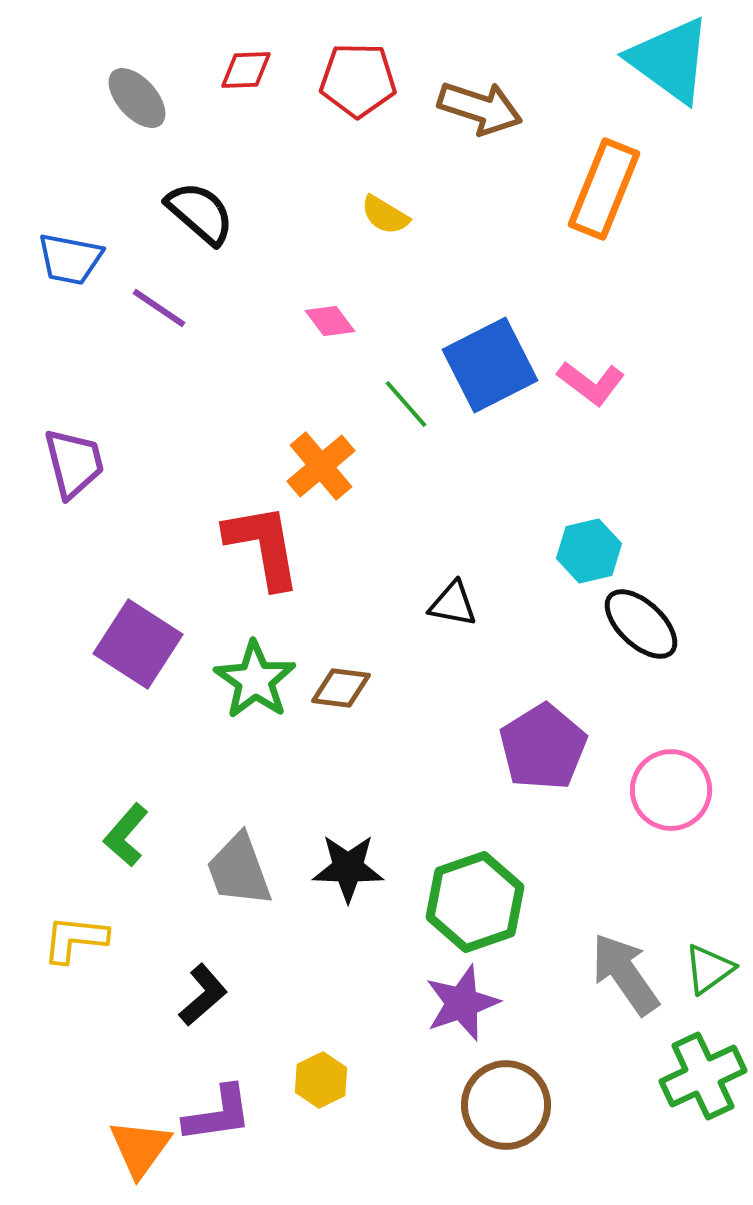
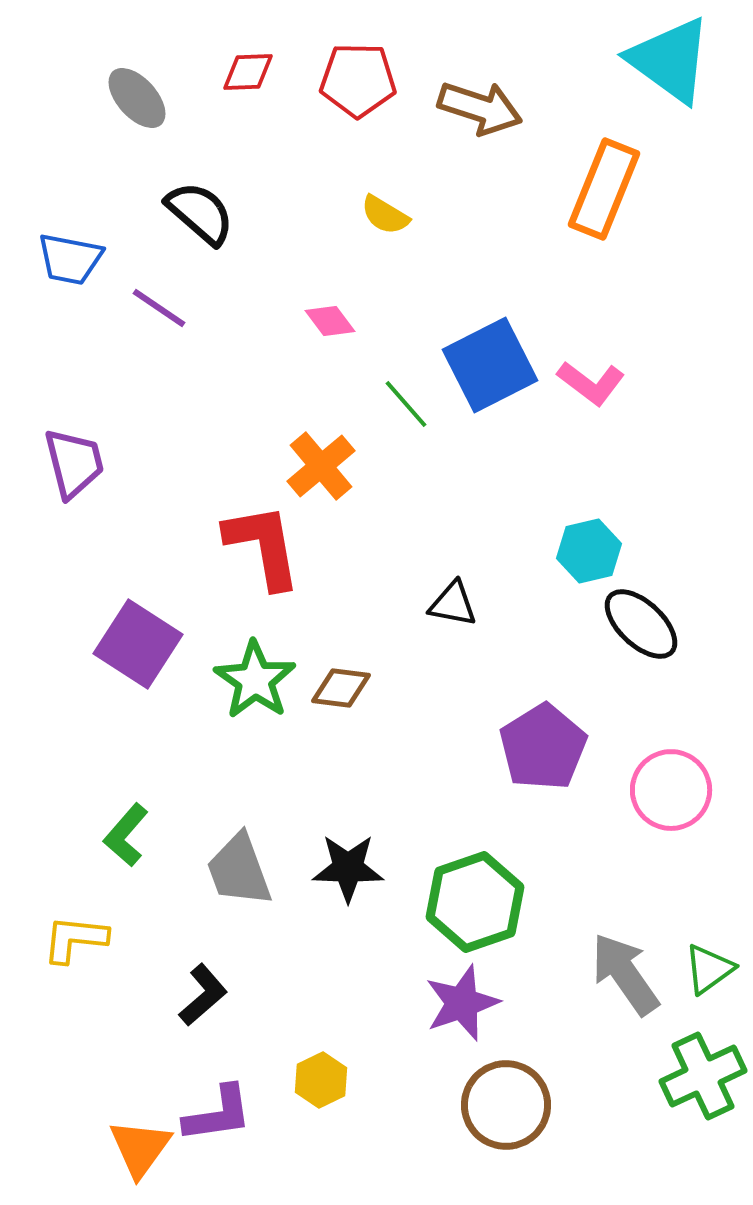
red diamond: moved 2 px right, 2 px down
